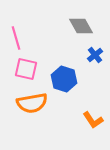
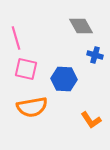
blue cross: rotated 35 degrees counterclockwise
blue hexagon: rotated 15 degrees counterclockwise
orange semicircle: moved 4 px down
orange L-shape: moved 2 px left
